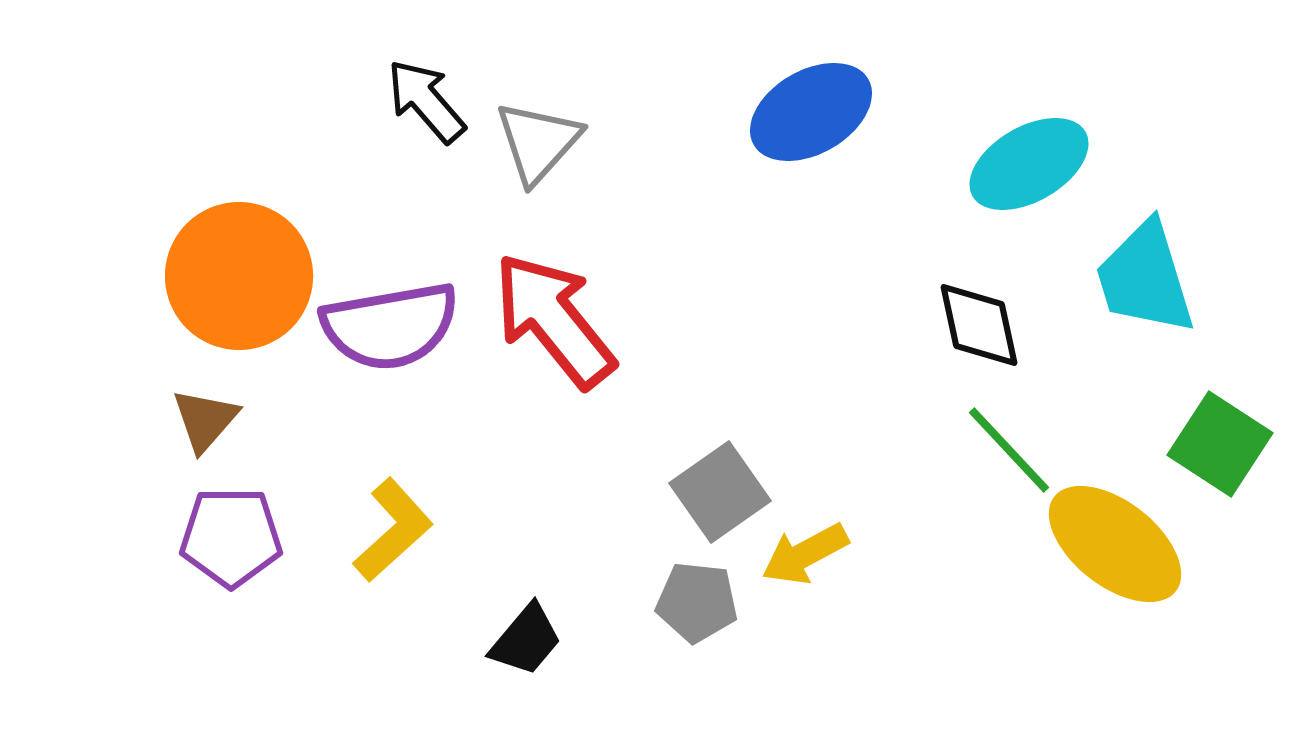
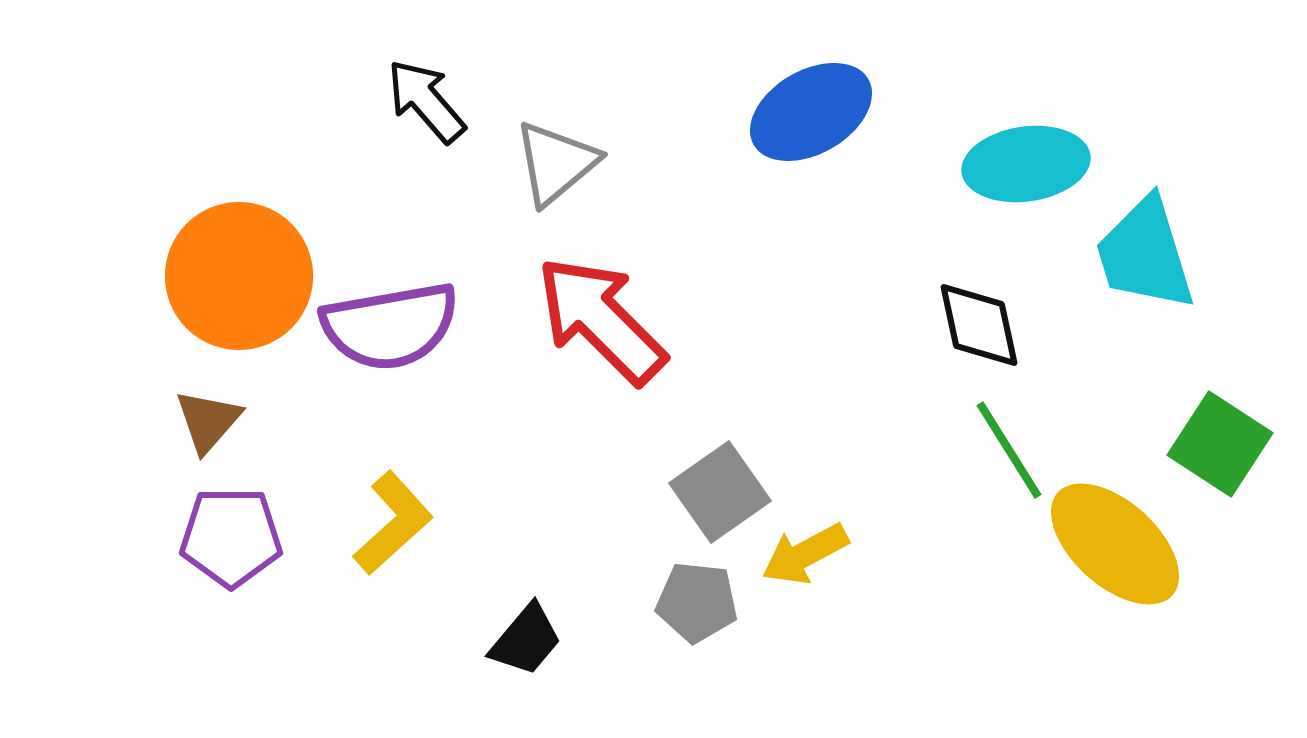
gray triangle: moved 18 px right, 21 px down; rotated 8 degrees clockwise
cyan ellipse: moved 3 px left; rotated 22 degrees clockwise
cyan trapezoid: moved 24 px up
red arrow: moved 47 px right; rotated 6 degrees counterclockwise
brown triangle: moved 3 px right, 1 px down
green line: rotated 11 degrees clockwise
yellow L-shape: moved 7 px up
yellow ellipse: rotated 4 degrees clockwise
